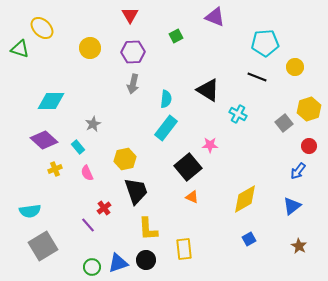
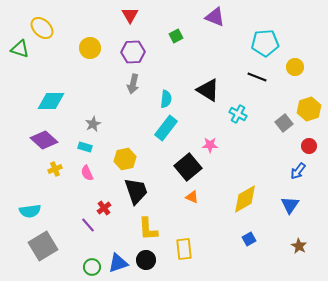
cyan rectangle at (78, 147): moved 7 px right; rotated 32 degrees counterclockwise
blue triangle at (292, 206): moved 2 px left, 1 px up; rotated 18 degrees counterclockwise
